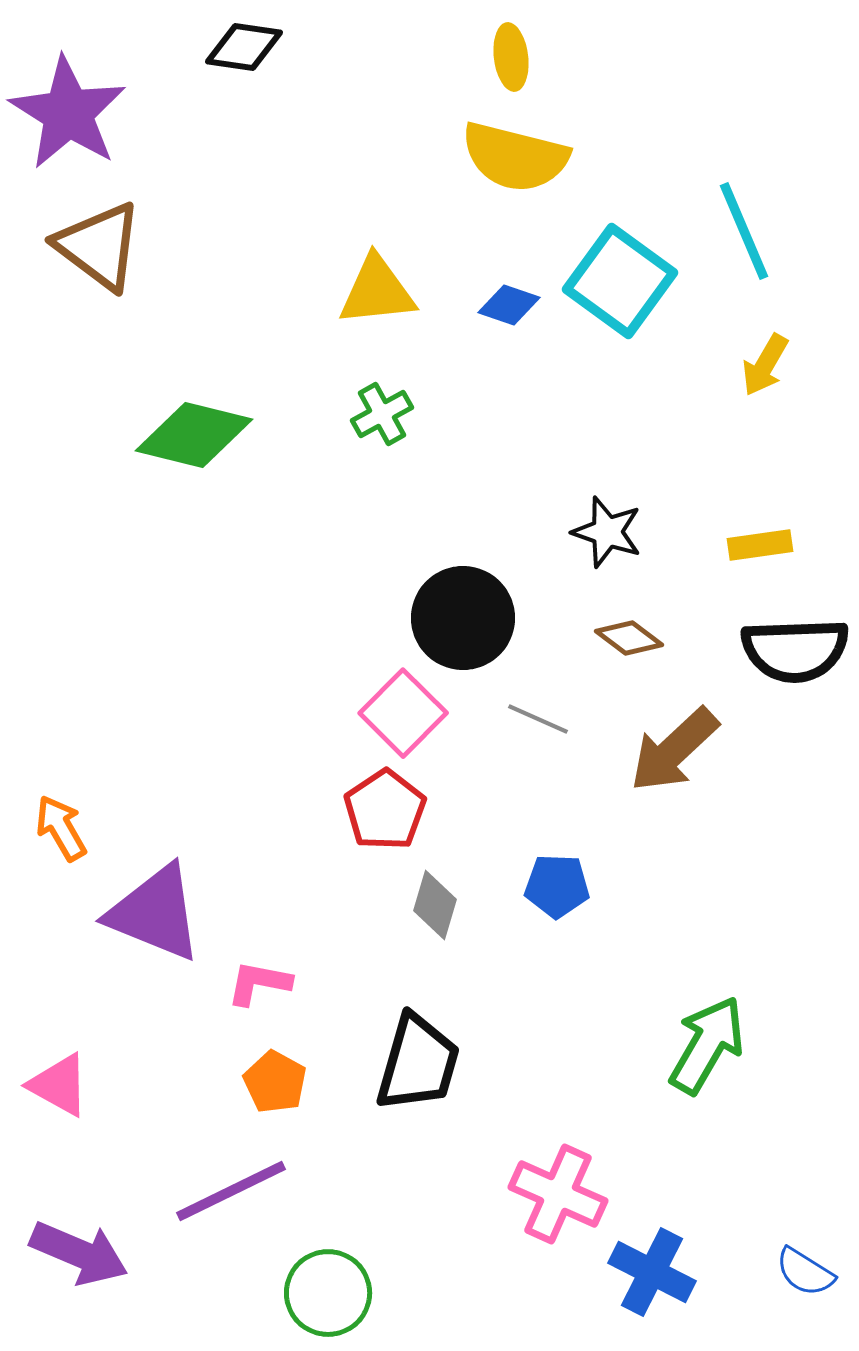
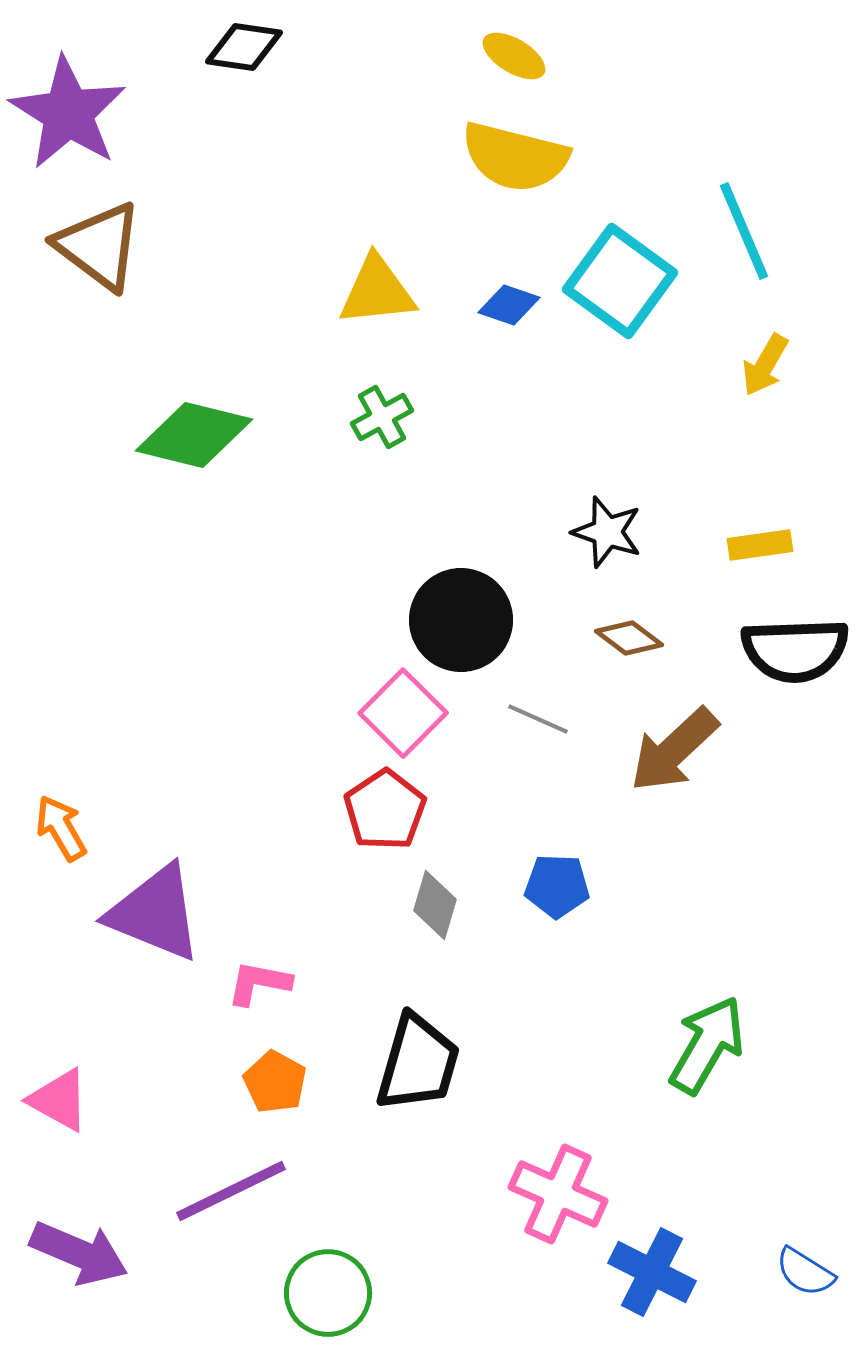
yellow ellipse: moved 3 px right, 1 px up; rotated 52 degrees counterclockwise
green cross: moved 3 px down
black circle: moved 2 px left, 2 px down
pink triangle: moved 15 px down
